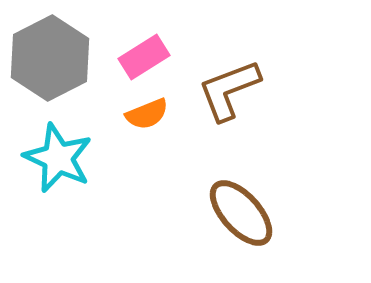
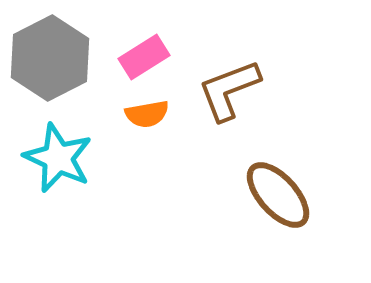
orange semicircle: rotated 12 degrees clockwise
brown ellipse: moved 37 px right, 18 px up
